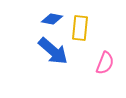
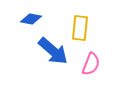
blue diamond: moved 21 px left
pink semicircle: moved 14 px left, 1 px down
